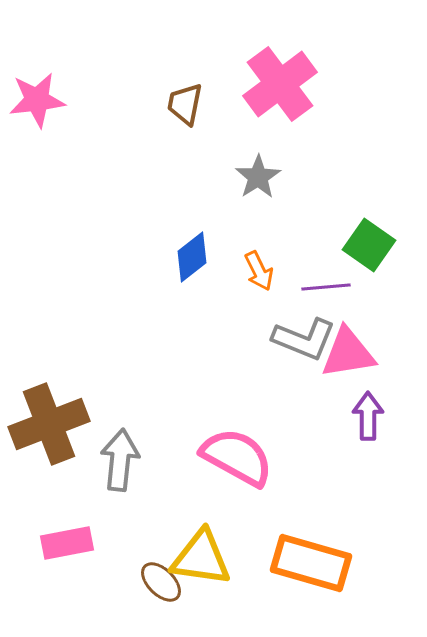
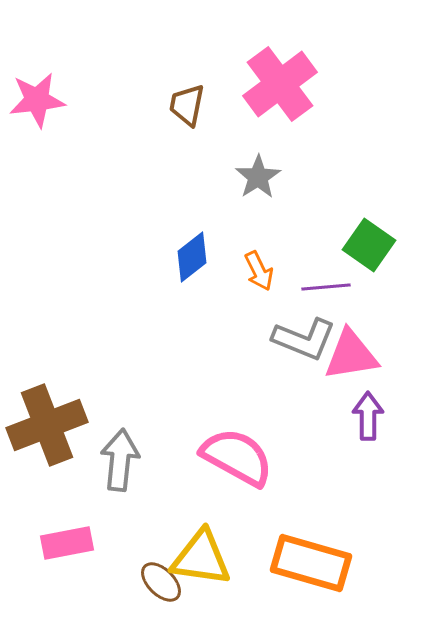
brown trapezoid: moved 2 px right, 1 px down
pink triangle: moved 3 px right, 2 px down
brown cross: moved 2 px left, 1 px down
